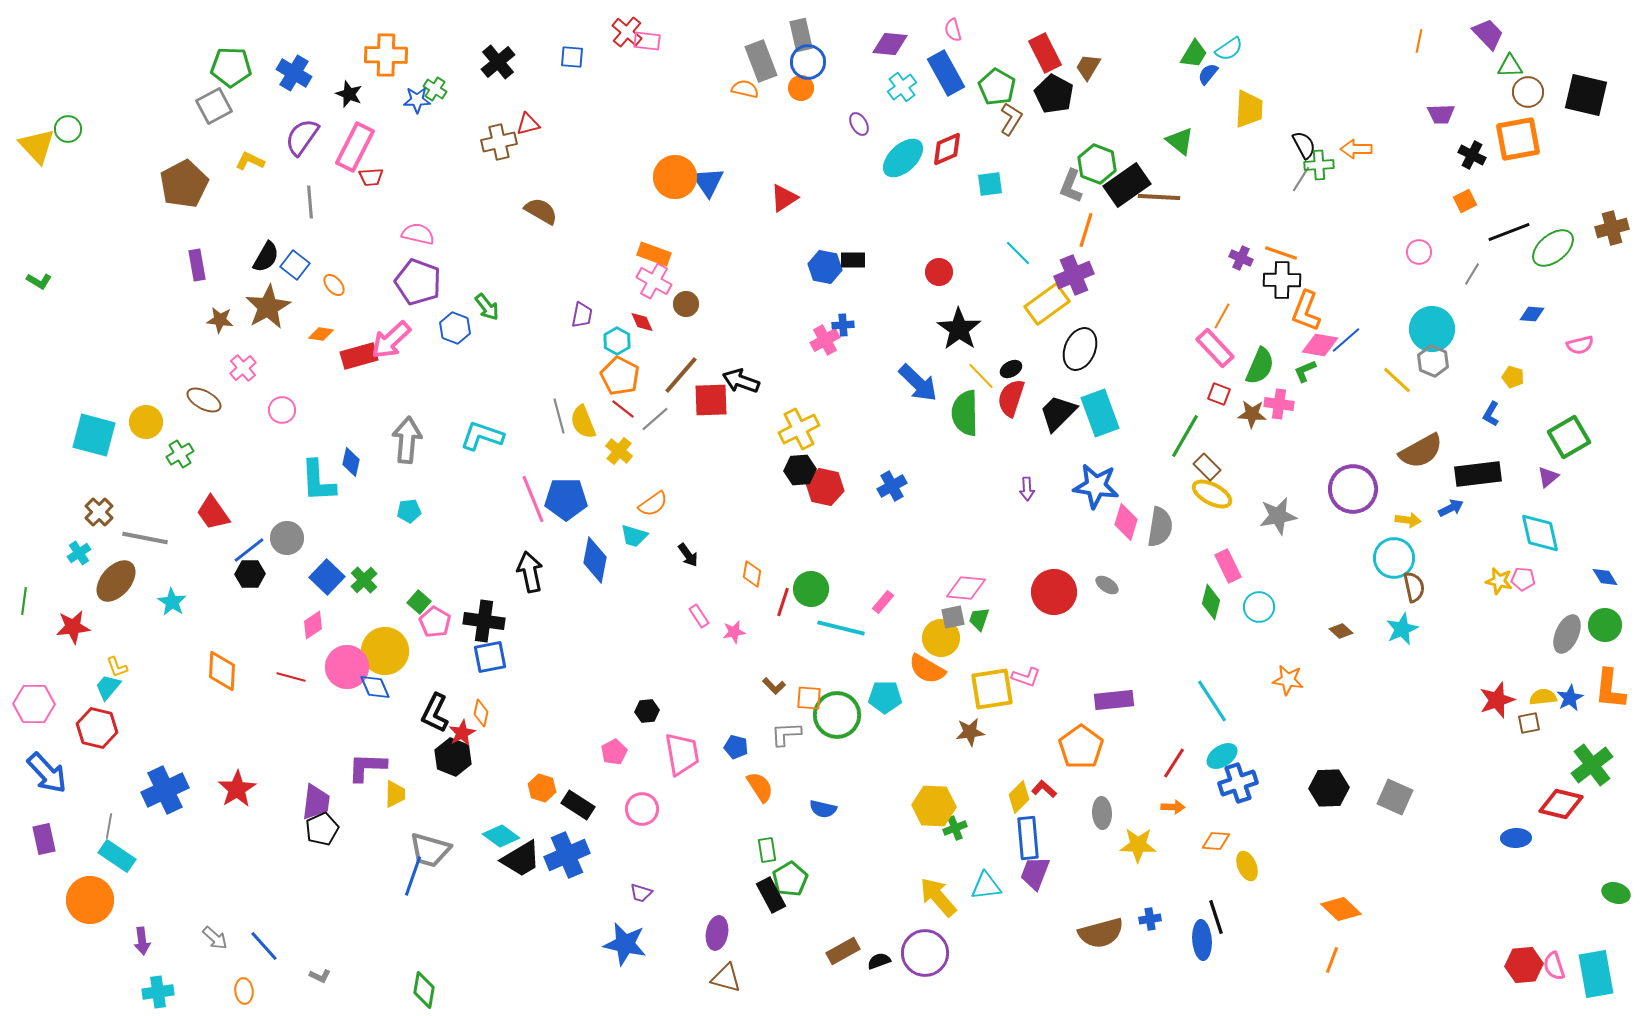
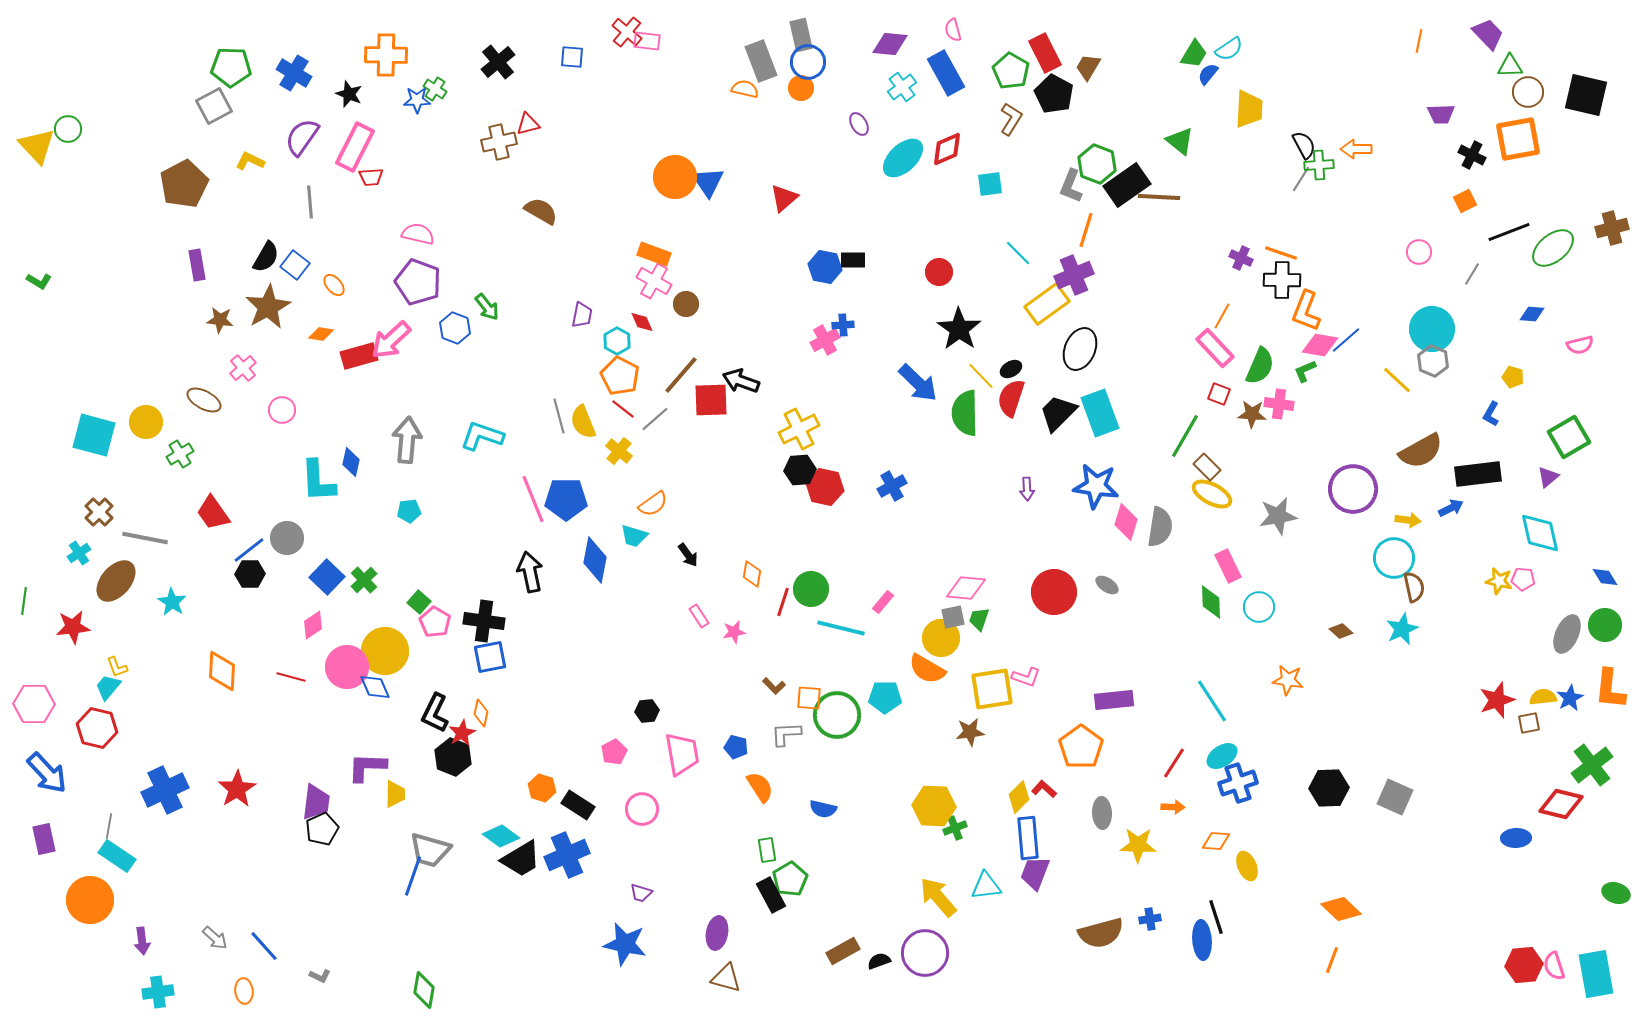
green pentagon at (997, 87): moved 14 px right, 16 px up
red triangle at (784, 198): rotated 8 degrees counterclockwise
green diamond at (1211, 602): rotated 16 degrees counterclockwise
